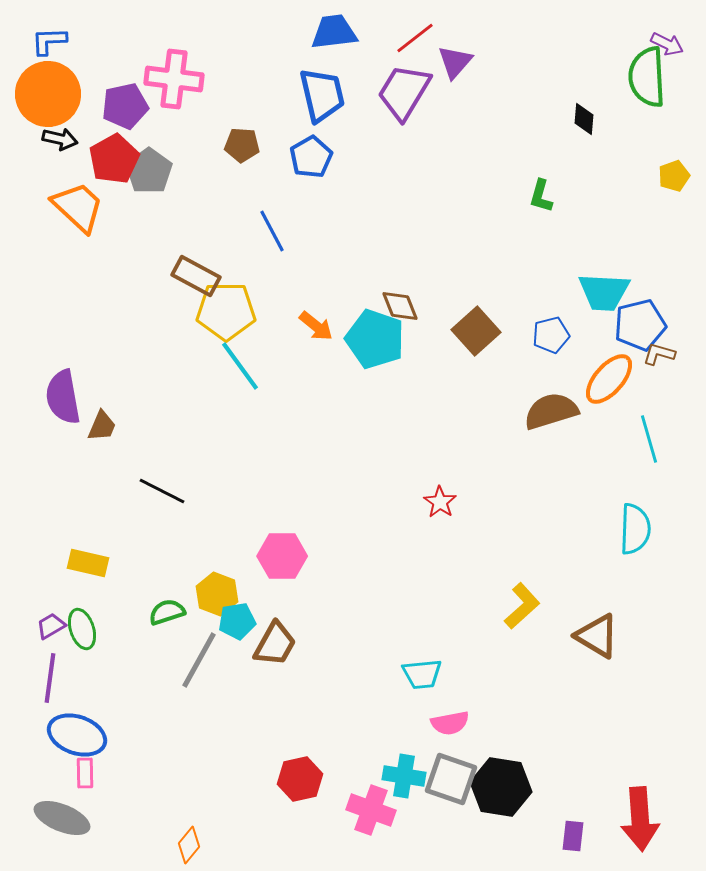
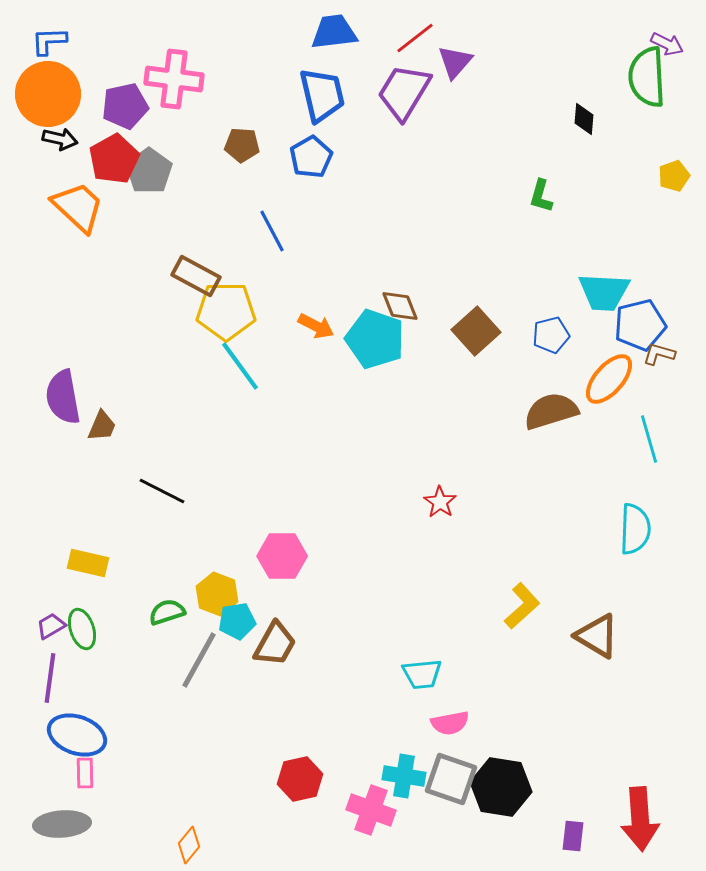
orange arrow at (316, 326): rotated 12 degrees counterclockwise
gray ellipse at (62, 818): moved 6 px down; rotated 26 degrees counterclockwise
